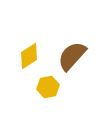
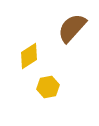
brown semicircle: moved 28 px up
